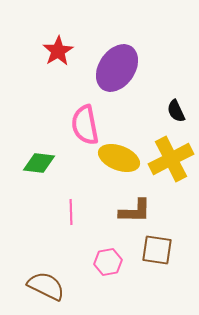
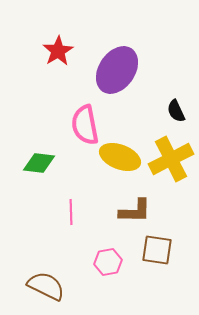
purple ellipse: moved 2 px down
yellow ellipse: moved 1 px right, 1 px up
